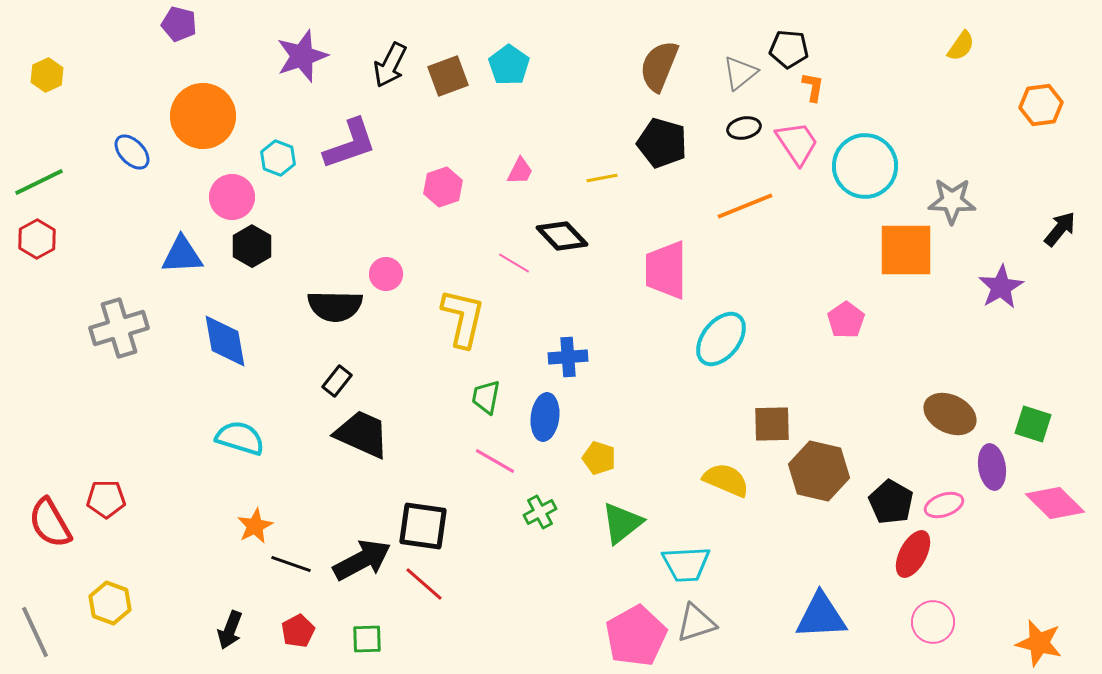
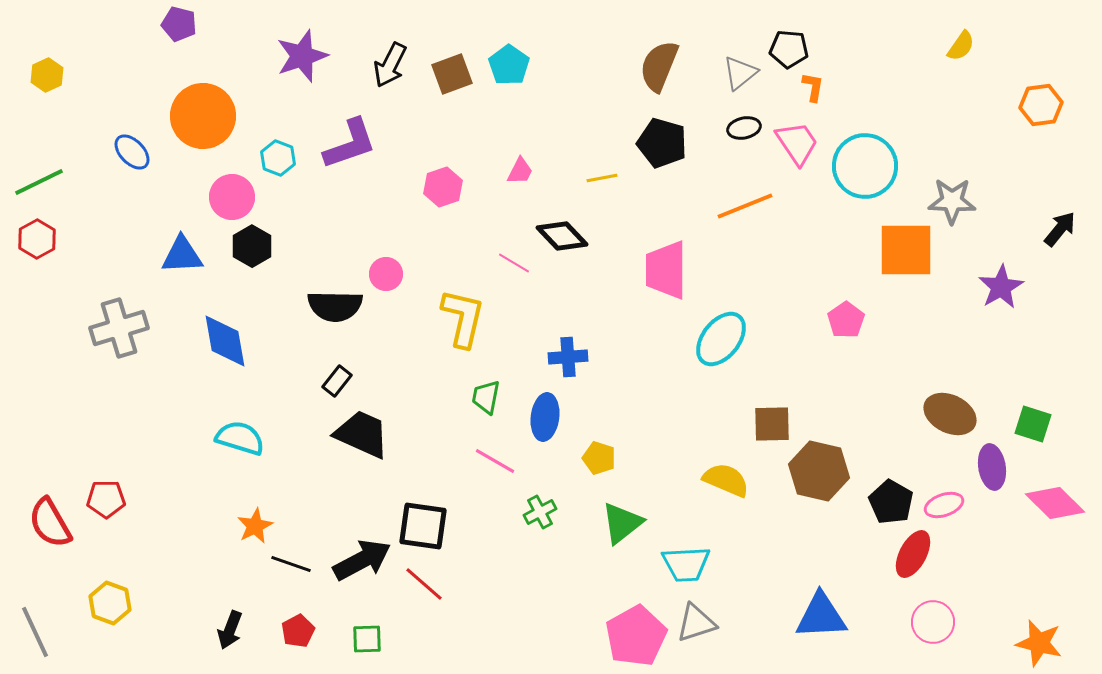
brown square at (448, 76): moved 4 px right, 2 px up
